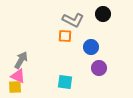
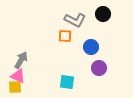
gray L-shape: moved 2 px right
cyan square: moved 2 px right
